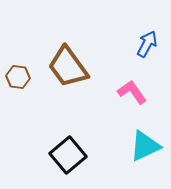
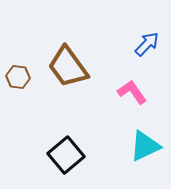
blue arrow: rotated 16 degrees clockwise
black square: moved 2 px left
